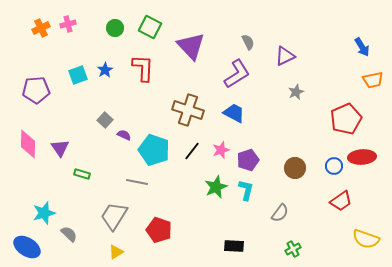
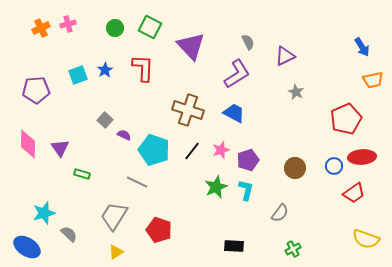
gray star at (296, 92): rotated 21 degrees counterclockwise
gray line at (137, 182): rotated 15 degrees clockwise
red trapezoid at (341, 201): moved 13 px right, 8 px up
